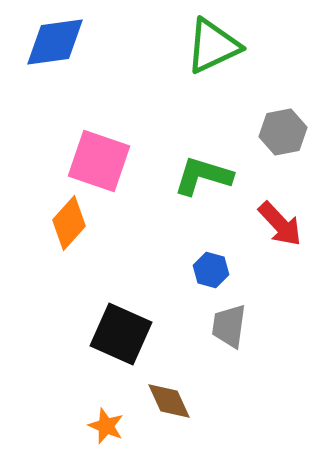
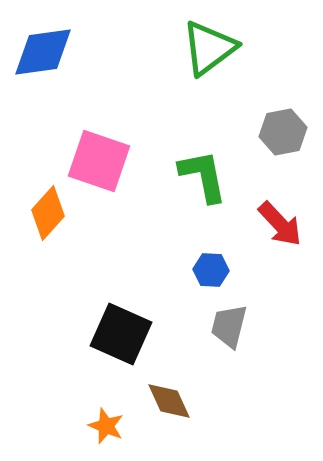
blue diamond: moved 12 px left, 10 px down
green triangle: moved 4 px left, 2 px down; rotated 12 degrees counterclockwise
green L-shape: rotated 62 degrees clockwise
orange diamond: moved 21 px left, 10 px up
blue hexagon: rotated 12 degrees counterclockwise
gray trapezoid: rotated 6 degrees clockwise
